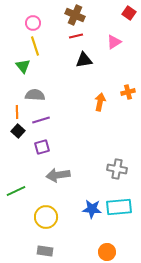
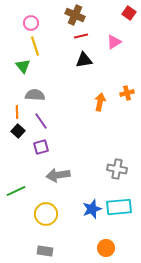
pink circle: moved 2 px left
red line: moved 5 px right
orange cross: moved 1 px left, 1 px down
purple line: moved 1 px down; rotated 72 degrees clockwise
purple square: moved 1 px left
blue star: rotated 24 degrees counterclockwise
yellow circle: moved 3 px up
orange circle: moved 1 px left, 4 px up
